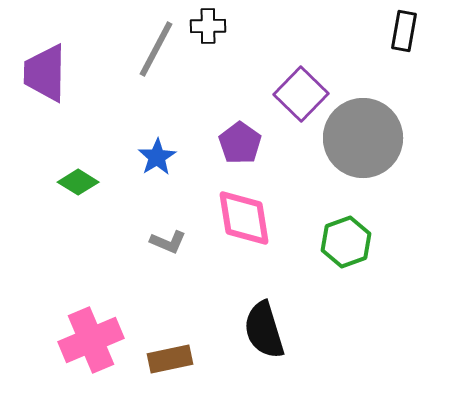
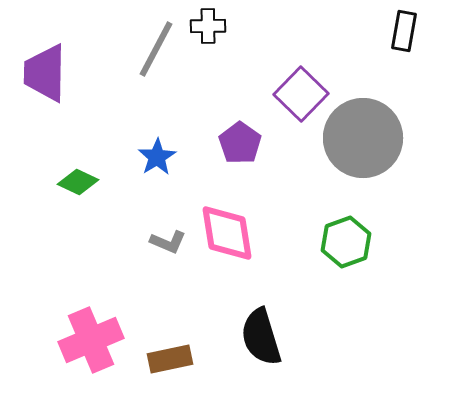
green diamond: rotated 6 degrees counterclockwise
pink diamond: moved 17 px left, 15 px down
black semicircle: moved 3 px left, 7 px down
